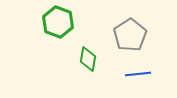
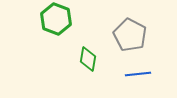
green hexagon: moved 2 px left, 3 px up
gray pentagon: rotated 12 degrees counterclockwise
